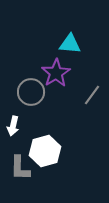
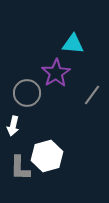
cyan triangle: moved 3 px right
gray circle: moved 4 px left, 1 px down
white hexagon: moved 2 px right, 5 px down
